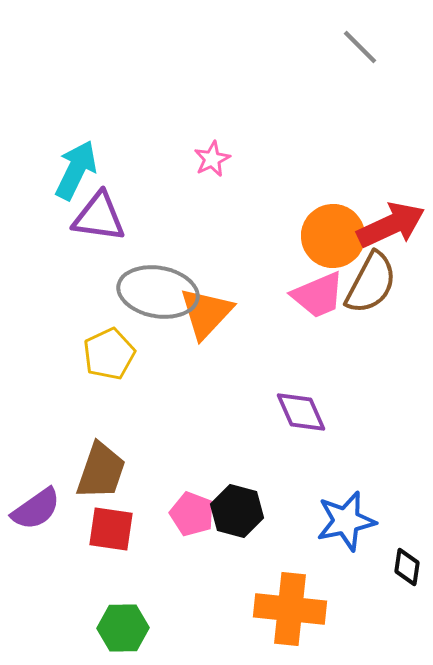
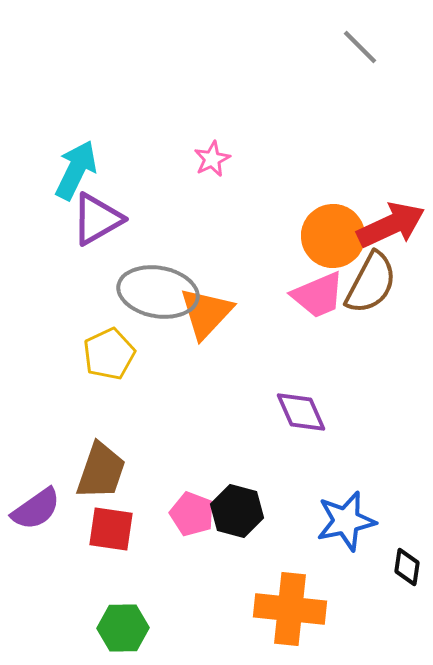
purple triangle: moved 2 px left, 2 px down; rotated 38 degrees counterclockwise
